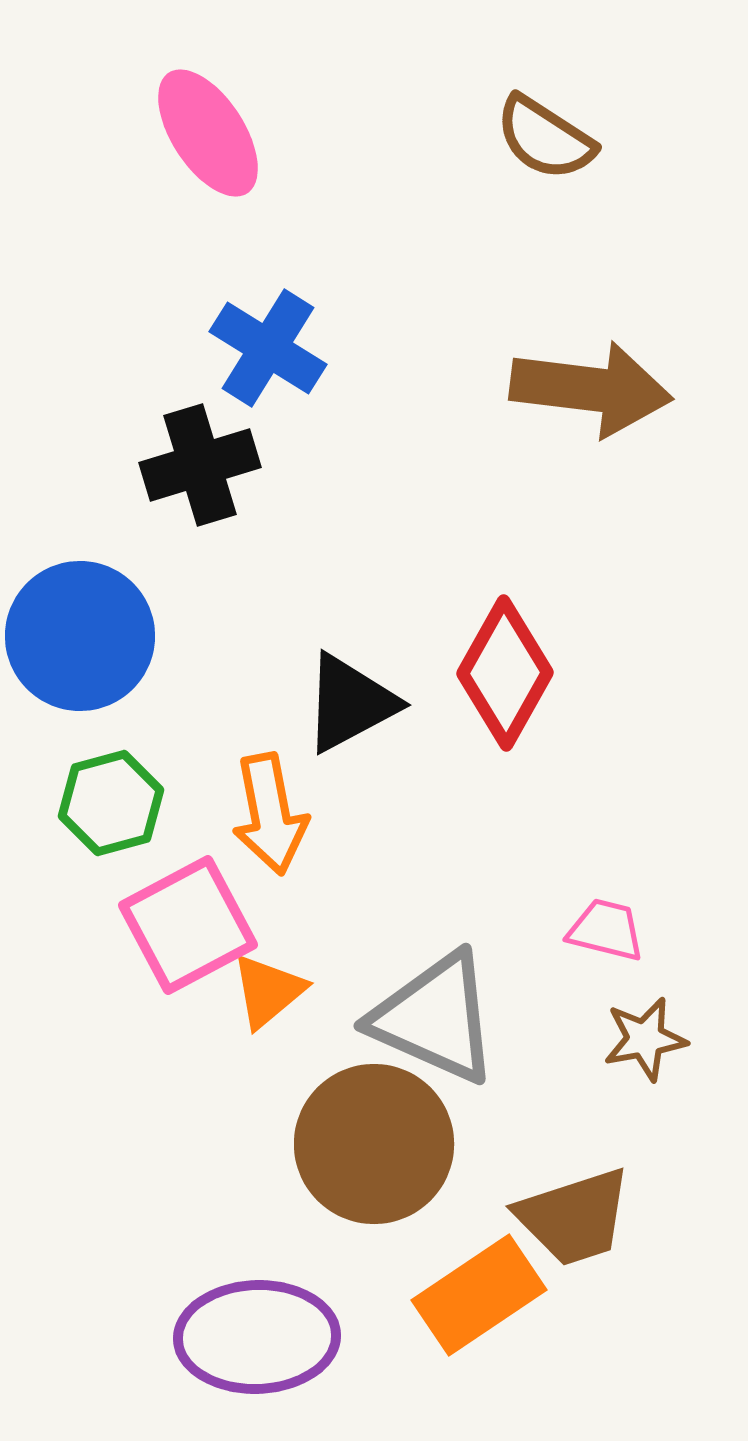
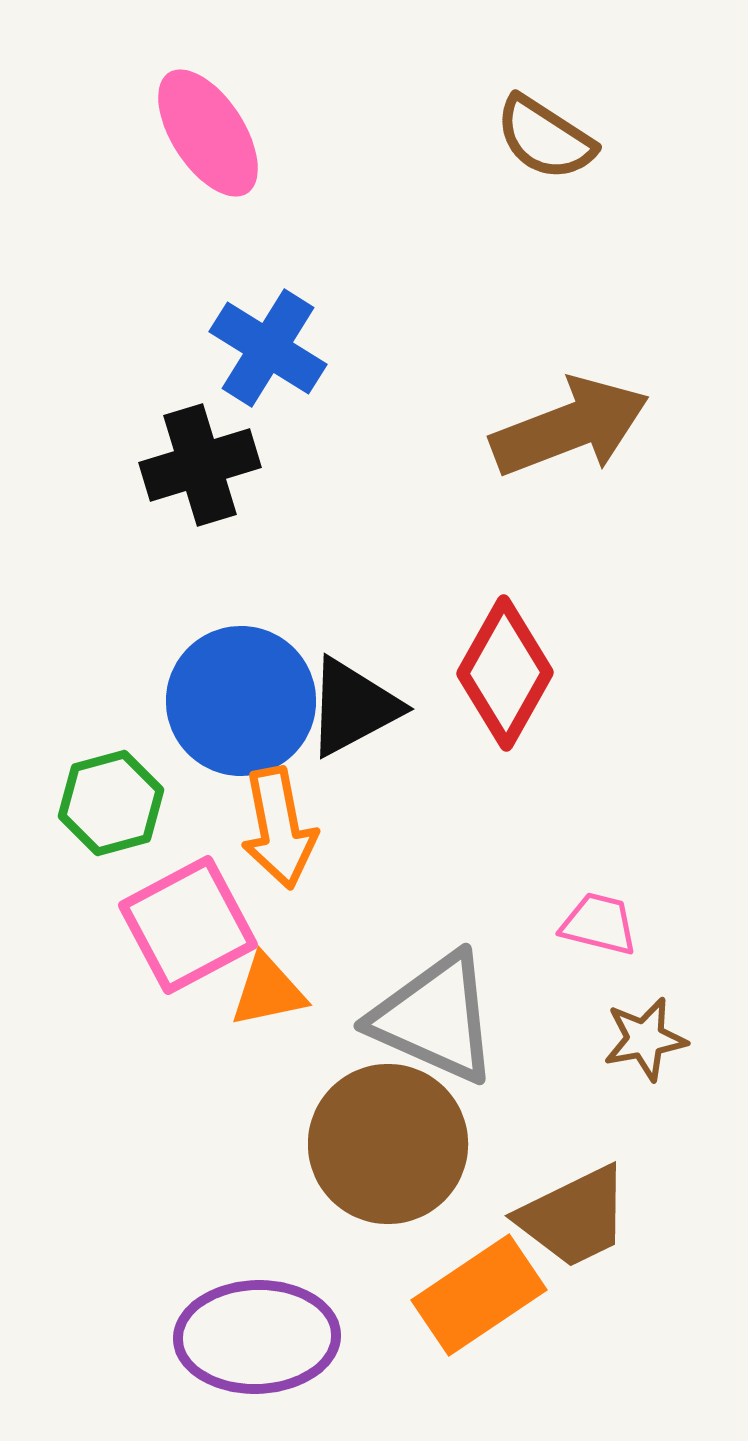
brown arrow: moved 21 px left, 38 px down; rotated 28 degrees counterclockwise
blue circle: moved 161 px right, 65 px down
black triangle: moved 3 px right, 4 px down
orange arrow: moved 9 px right, 14 px down
pink trapezoid: moved 7 px left, 6 px up
orange triangle: rotated 28 degrees clockwise
brown circle: moved 14 px right
brown trapezoid: rotated 8 degrees counterclockwise
